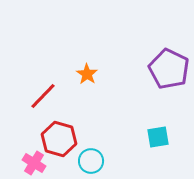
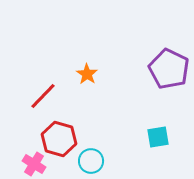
pink cross: moved 1 px down
